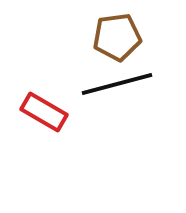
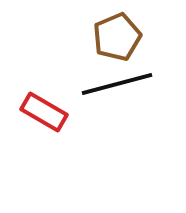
brown pentagon: rotated 15 degrees counterclockwise
